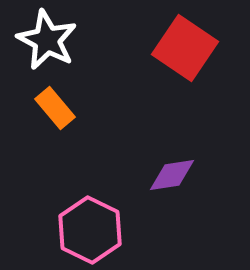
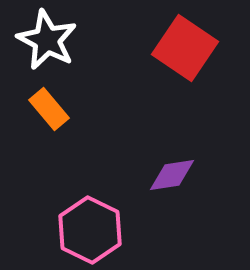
orange rectangle: moved 6 px left, 1 px down
